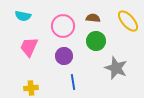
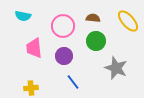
pink trapezoid: moved 5 px right, 1 px down; rotated 30 degrees counterclockwise
blue line: rotated 28 degrees counterclockwise
